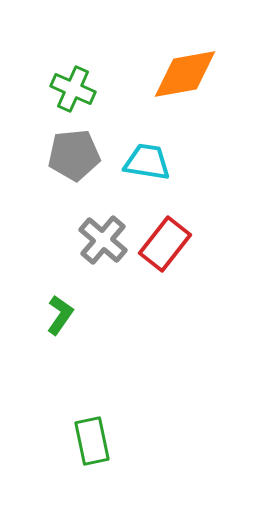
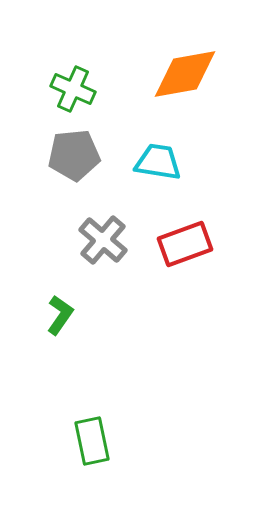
cyan trapezoid: moved 11 px right
red rectangle: moved 20 px right; rotated 32 degrees clockwise
